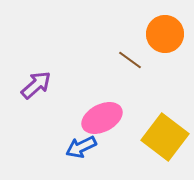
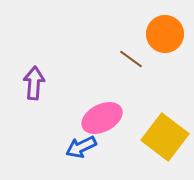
brown line: moved 1 px right, 1 px up
purple arrow: moved 2 px left, 2 px up; rotated 44 degrees counterclockwise
